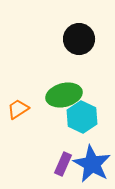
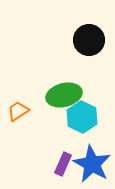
black circle: moved 10 px right, 1 px down
orange trapezoid: moved 2 px down
